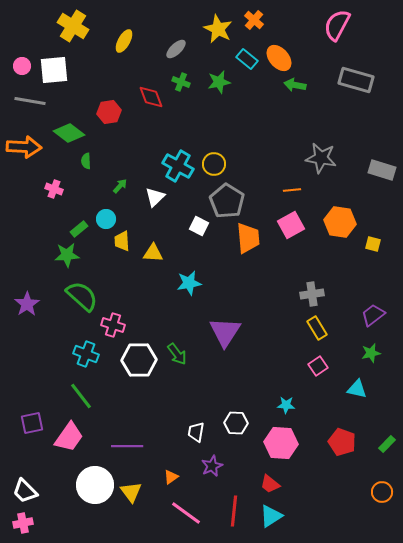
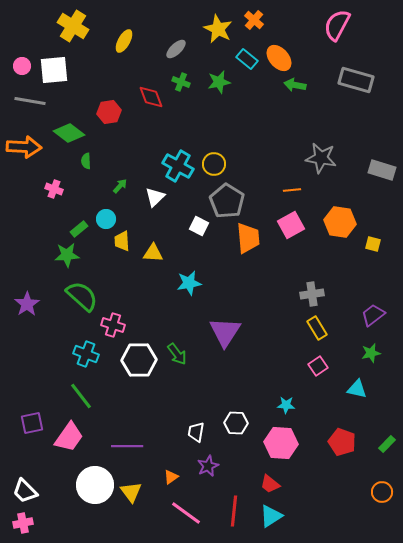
purple star at (212, 466): moved 4 px left
